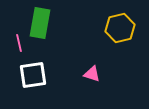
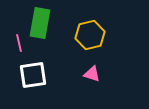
yellow hexagon: moved 30 px left, 7 px down
